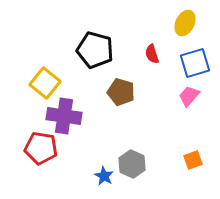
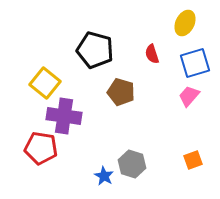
gray hexagon: rotated 8 degrees counterclockwise
